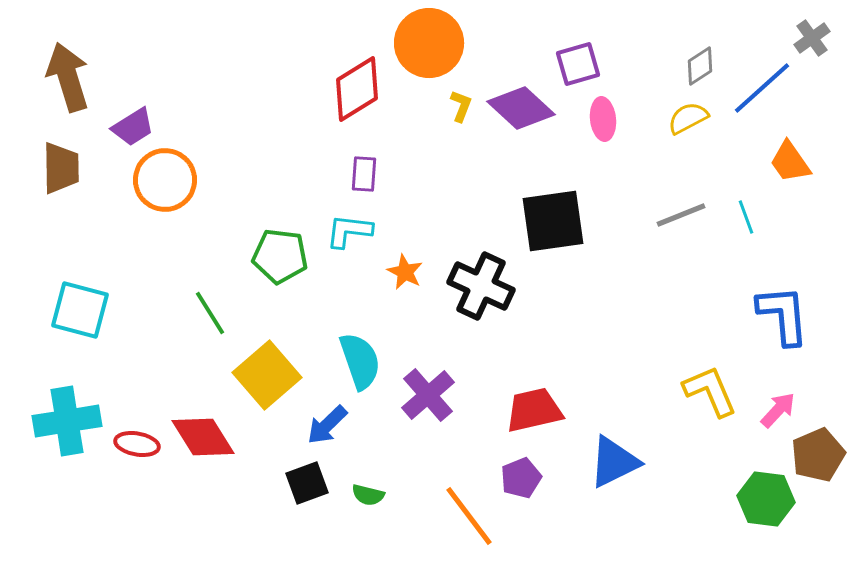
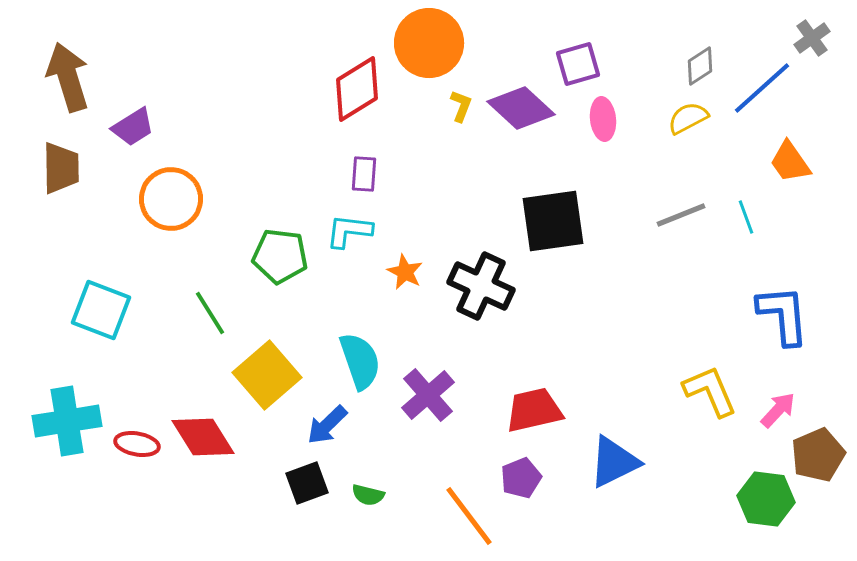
orange circle at (165, 180): moved 6 px right, 19 px down
cyan square at (80, 310): moved 21 px right; rotated 6 degrees clockwise
